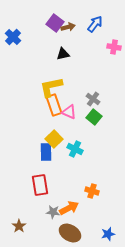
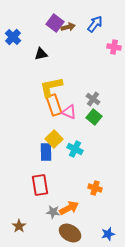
black triangle: moved 22 px left
orange cross: moved 3 px right, 3 px up
